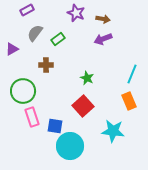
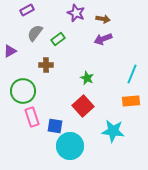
purple triangle: moved 2 px left, 2 px down
orange rectangle: moved 2 px right; rotated 72 degrees counterclockwise
